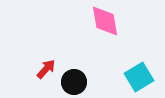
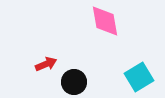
red arrow: moved 5 px up; rotated 25 degrees clockwise
